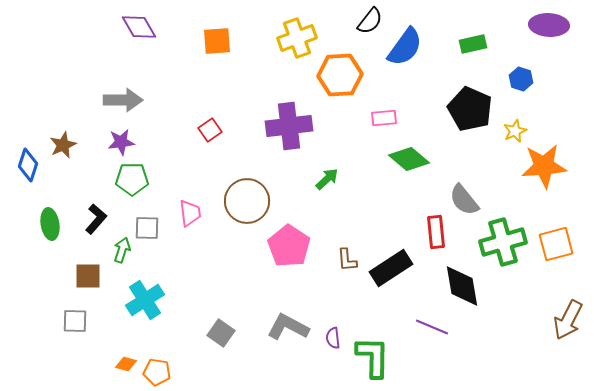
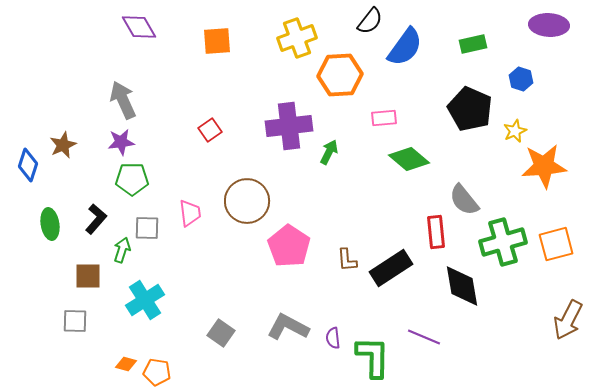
gray arrow at (123, 100): rotated 114 degrees counterclockwise
green arrow at (327, 179): moved 2 px right, 27 px up; rotated 20 degrees counterclockwise
purple line at (432, 327): moved 8 px left, 10 px down
